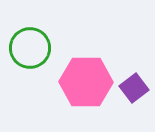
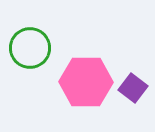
purple square: moved 1 px left; rotated 16 degrees counterclockwise
